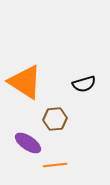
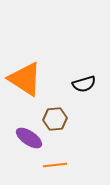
orange triangle: moved 3 px up
purple ellipse: moved 1 px right, 5 px up
